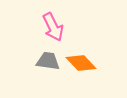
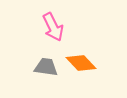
gray trapezoid: moved 2 px left, 6 px down
